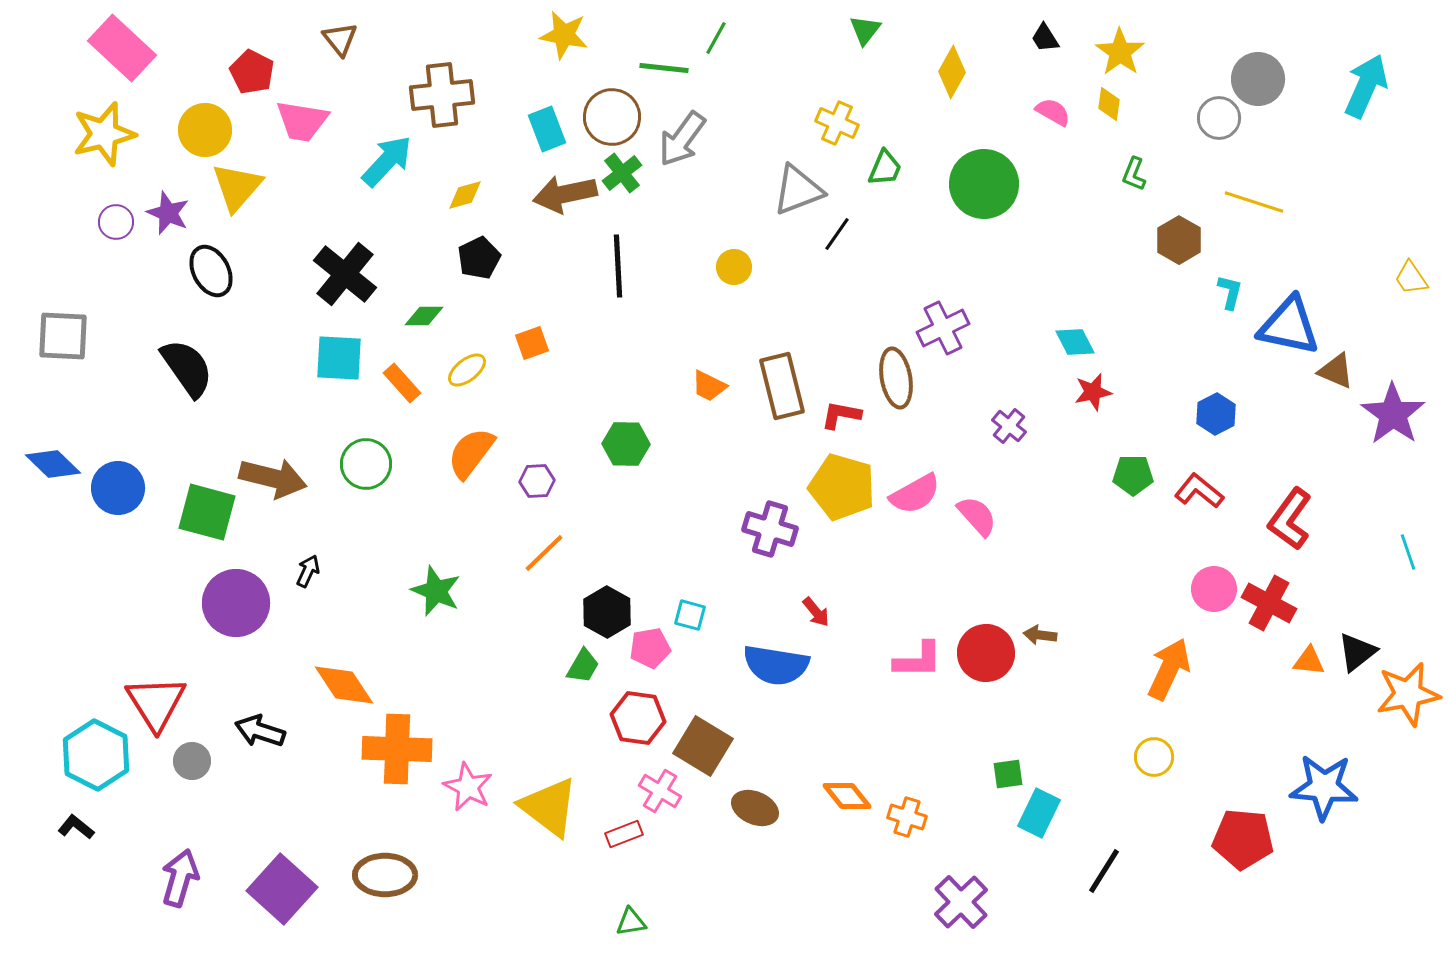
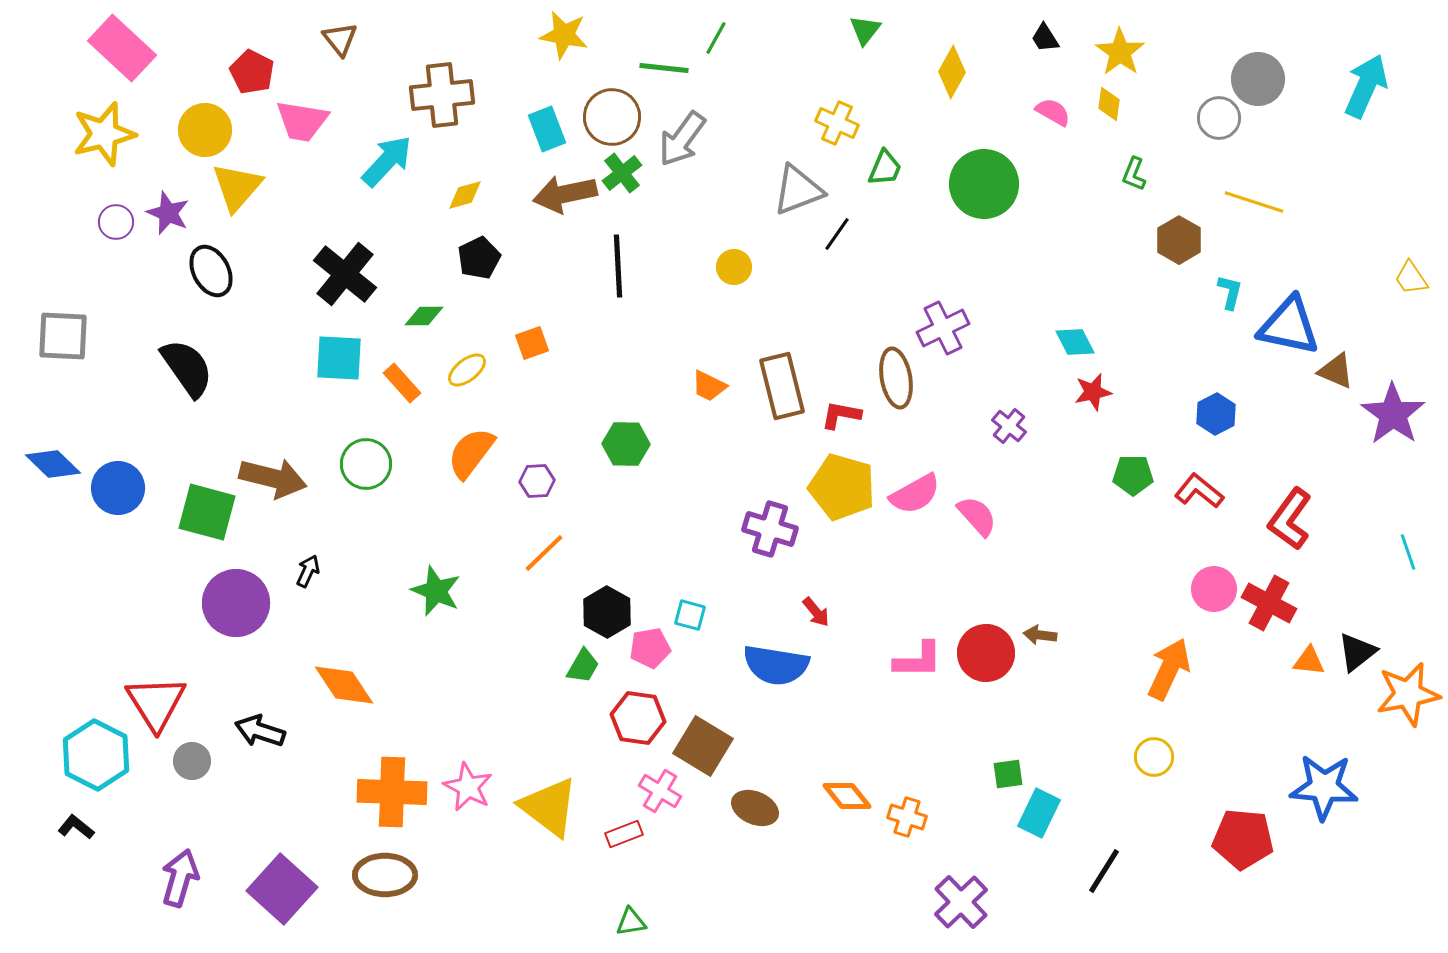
orange cross at (397, 749): moved 5 px left, 43 px down
